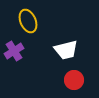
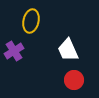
yellow ellipse: moved 3 px right; rotated 35 degrees clockwise
white trapezoid: moved 2 px right; rotated 80 degrees clockwise
